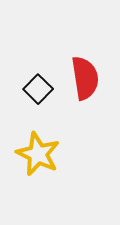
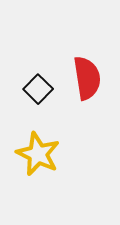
red semicircle: moved 2 px right
